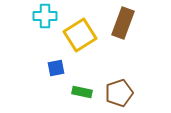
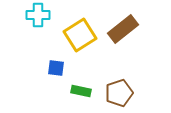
cyan cross: moved 7 px left, 1 px up
brown rectangle: moved 6 px down; rotated 32 degrees clockwise
blue square: rotated 18 degrees clockwise
green rectangle: moved 1 px left, 1 px up
